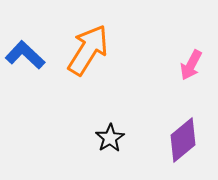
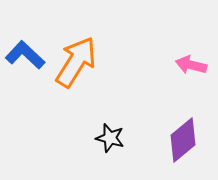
orange arrow: moved 12 px left, 12 px down
pink arrow: rotated 76 degrees clockwise
black star: rotated 24 degrees counterclockwise
